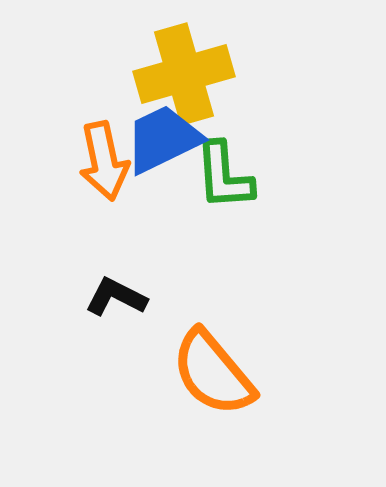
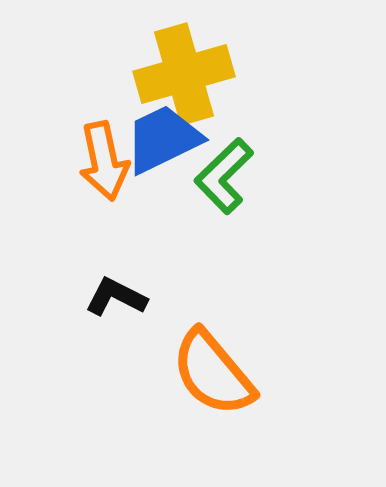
green L-shape: rotated 50 degrees clockwise
